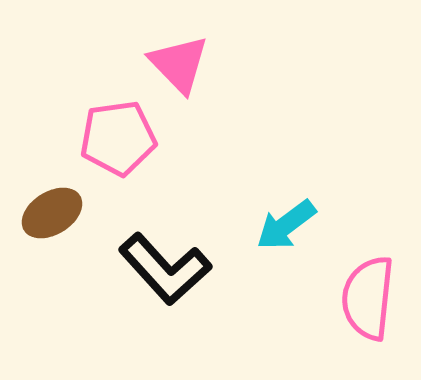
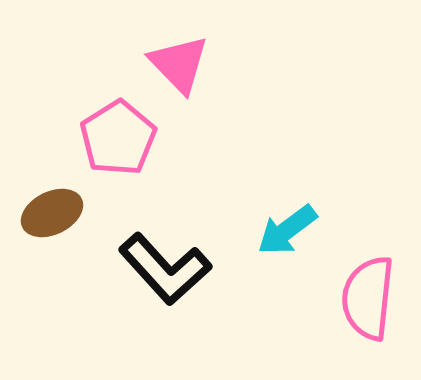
pink pentagon: rotated 24 degrees counterclockwise
brown ellipse: rotated 6 degrees clockwise
cyan arrow: moved 1 px right, 5 px down
